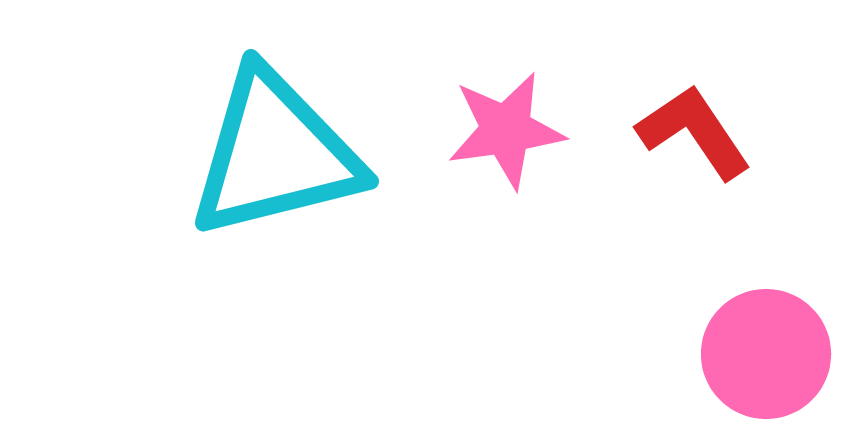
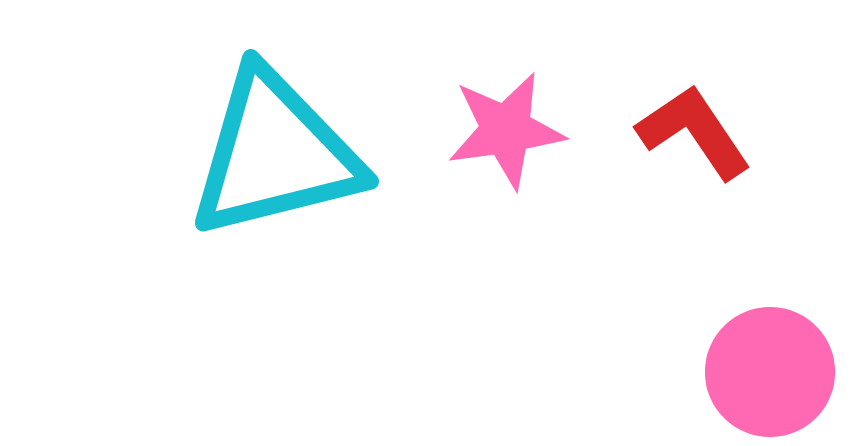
pink circle: moved 4 px right, 18 px down
